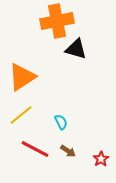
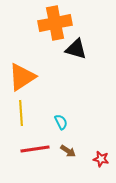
orange cross: moved 2 px left, 2 px down
yellow line: moved 2 px up; rotated 55 degrees counterclockwise
red line: rotated 36 degrees counterclockwise
red star: rotated 28 degrees counterclockwise
